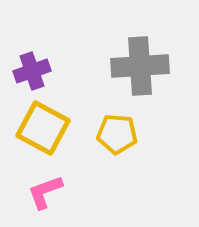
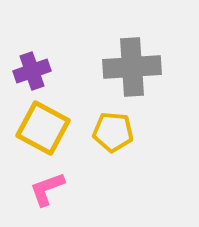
gray cross: moved 8 px left, 1 px down
yellow pentagon: moved 4 px left, 2 px up
pink L-shape: moved 2 px right, 3 px up
